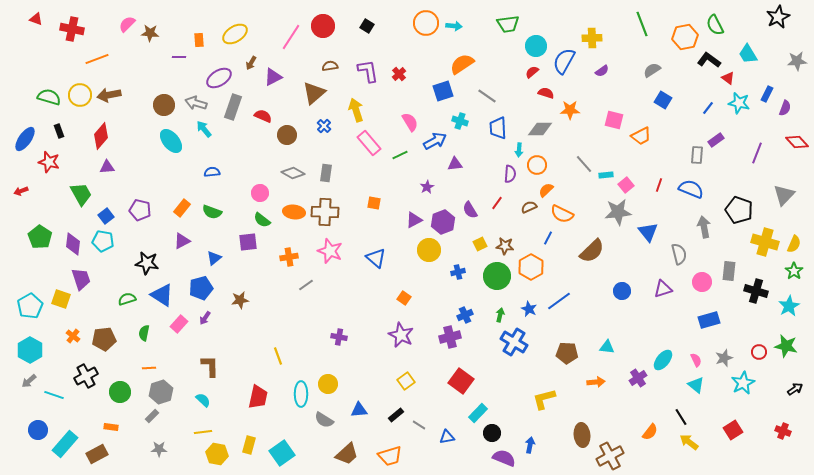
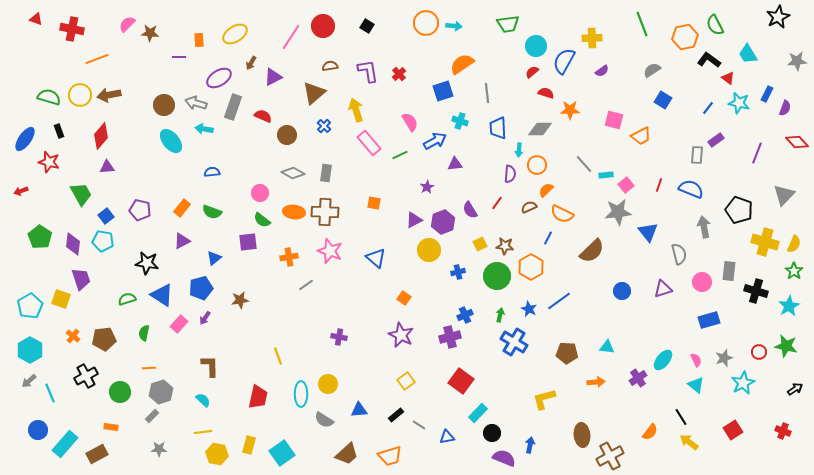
gray line at (487, 96): moved 3 px up; rotated 48 degrees clockwise
cyan arrow at (204, 129): rotated 42 degrees counterclockwise
cyan line at (54, 395): moved 4 px left, 2 px up; rotated 48 degrees clockwise
